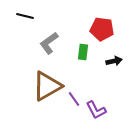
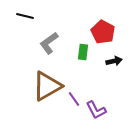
red pentagon: moved 1 px right, 3 px down; rotated 20 degrees clockwise
